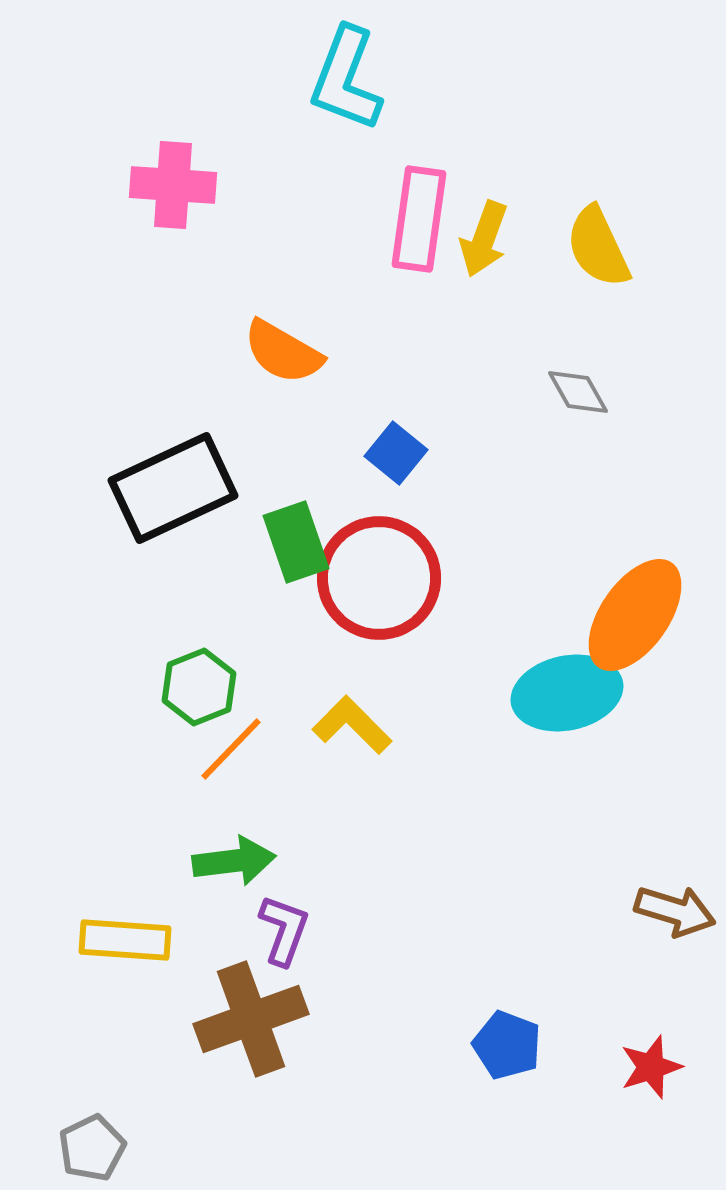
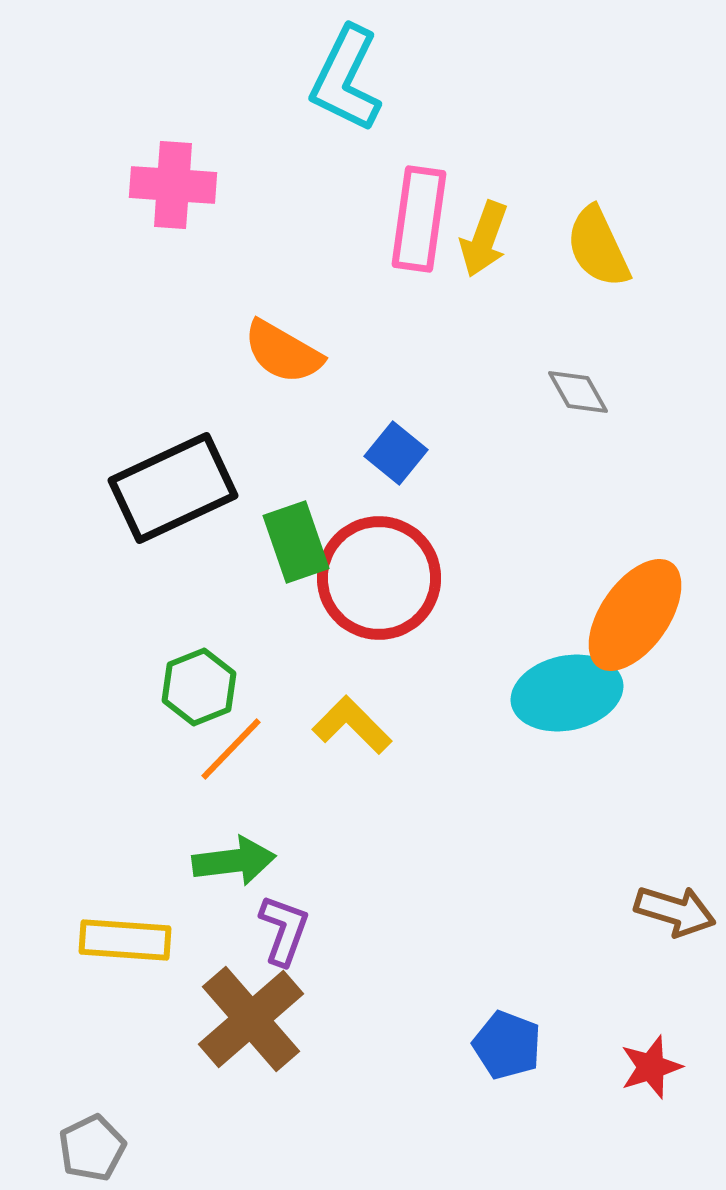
cyan L-shape: rotated 5 degrees clockwise
brown cross: rotated 21 degrees counterclockwise
